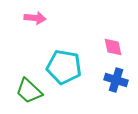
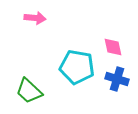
cyan pentagon: moved 13 px right
blue cross: moved 1 px right, 1 px up
